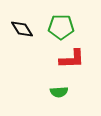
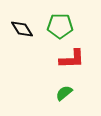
green pentagon: moved 1 px left, 1 px up
green semicircle: moved 5 px right, 1 px down; rotated 144 degrees clockwise
